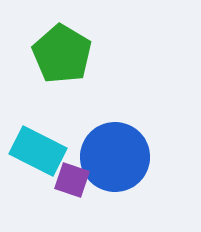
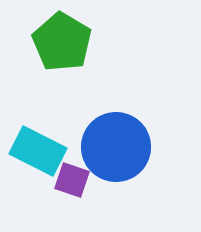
green pentagon: moved 12 px up
blue circle: moved 1 px right, 10 px up
